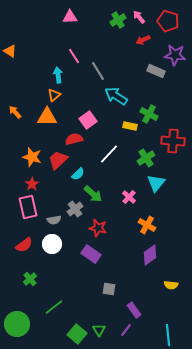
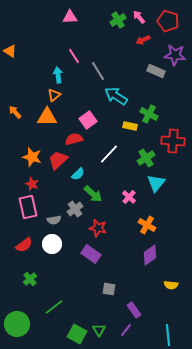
red star at (32, 184): rotated 16 degrees counterclockwise
green square at (77, 334): rotated 12 degrees counterclockwise
